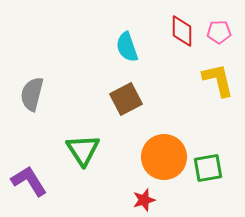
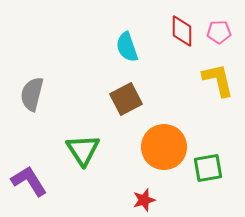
orange circle: moved 10 px up
